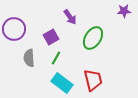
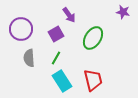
purple star: moved 1 px left, 1 px down; rotated 16 degrees clockwise
purple arrow: moved 1 px left, 2 px up
purple circle: moved 7 px right
purple square: moved 5 px right, 3 px up
cyan rectangle: moved 2 px up; rotated 20 degrees clockwise
